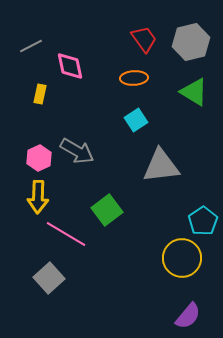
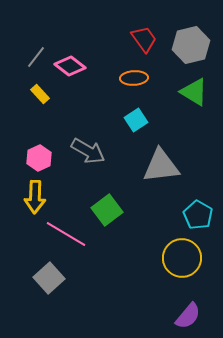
gray hexagon: moved 3 px down
gray line: moved 5 px right, 11 px down; rotated 25 degrees counterclockwise
pink diamond: rotated 40 degrees counterclockwise
yellow rectangle: rotated 54 degrees counterclockwise
gray arrow: moved 11 px right
yellow arrow: moved 3 px left
cyan pentagon: moved 5 px left, 6 px up; rotated 8 degrees counterclockwise
